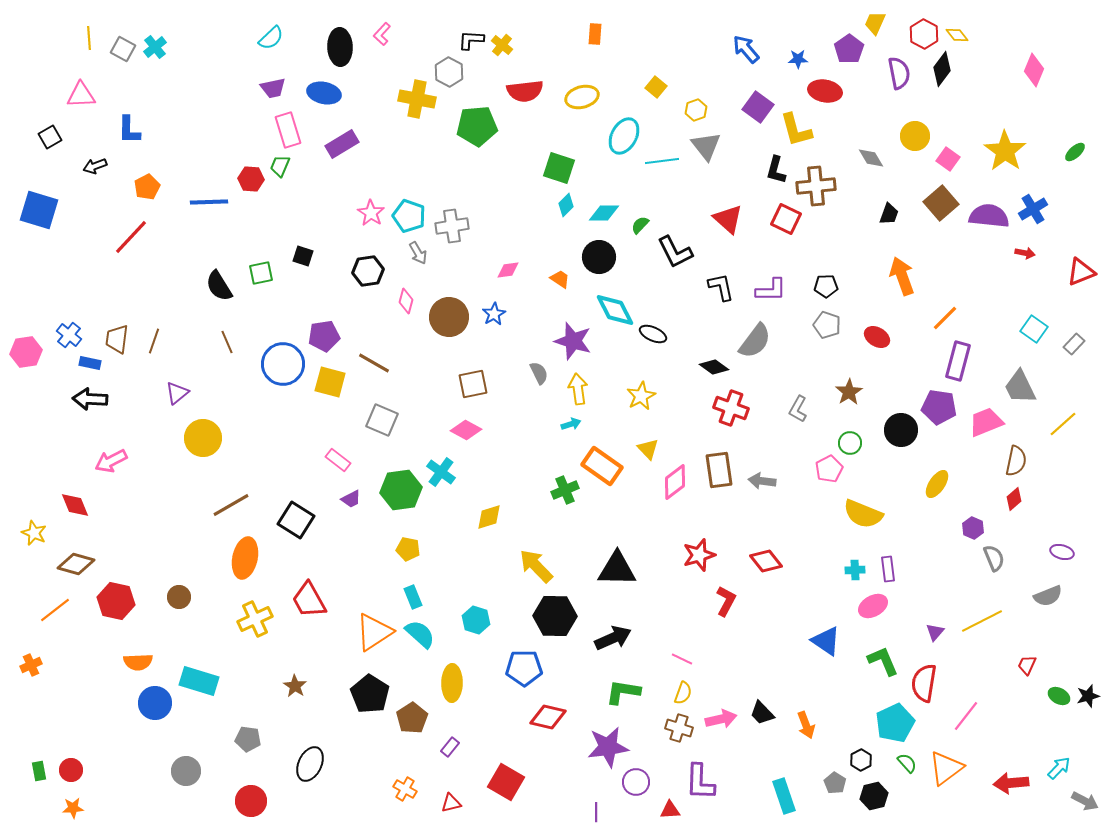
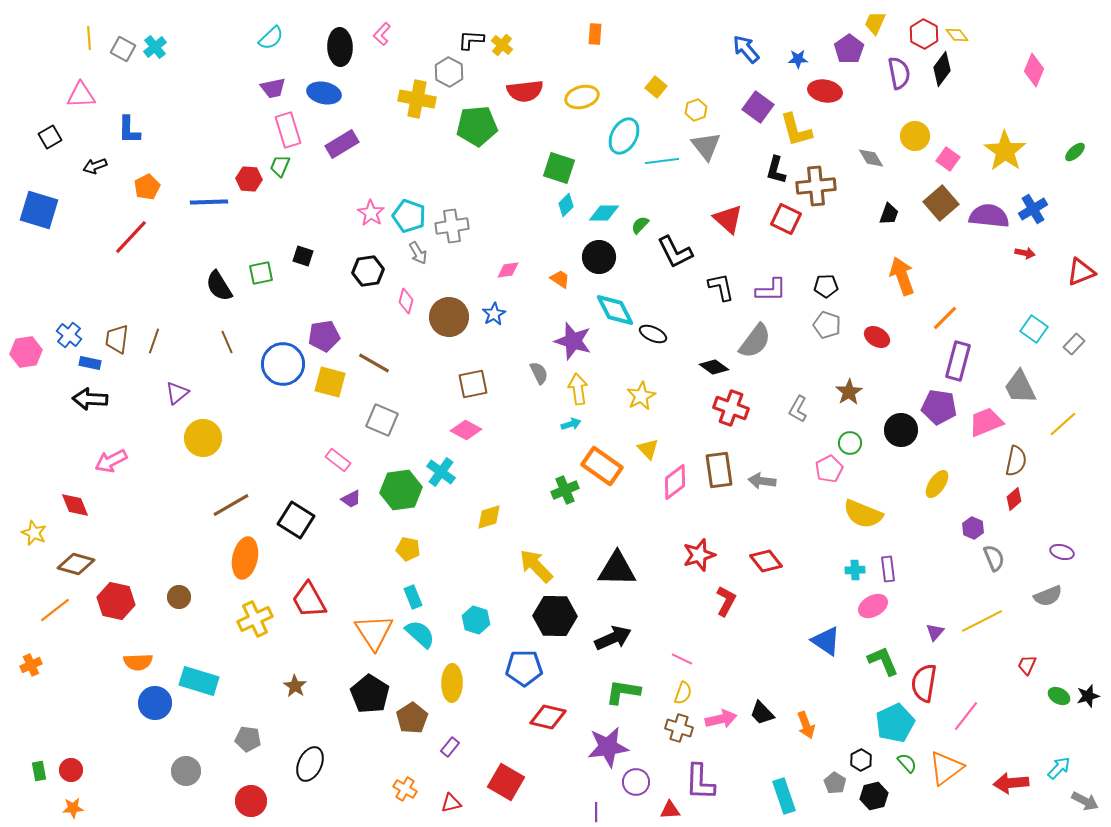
red hexagon at (251, 179): moved 2 px left
orange triangle at (374, 632): rotated 30 degrees counterclockwise
